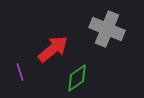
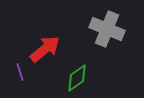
red arrow: moved 8 px left
